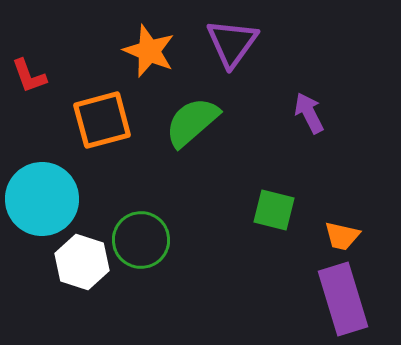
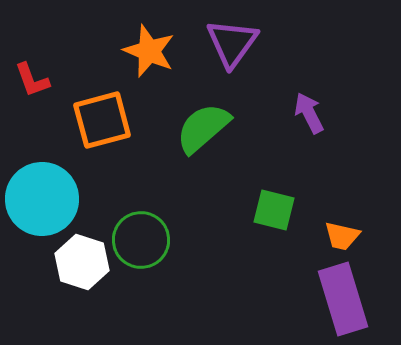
red L-shape: moved 3 px right, 4 px down
green semicircle: moved 11 px right, 6 px down
